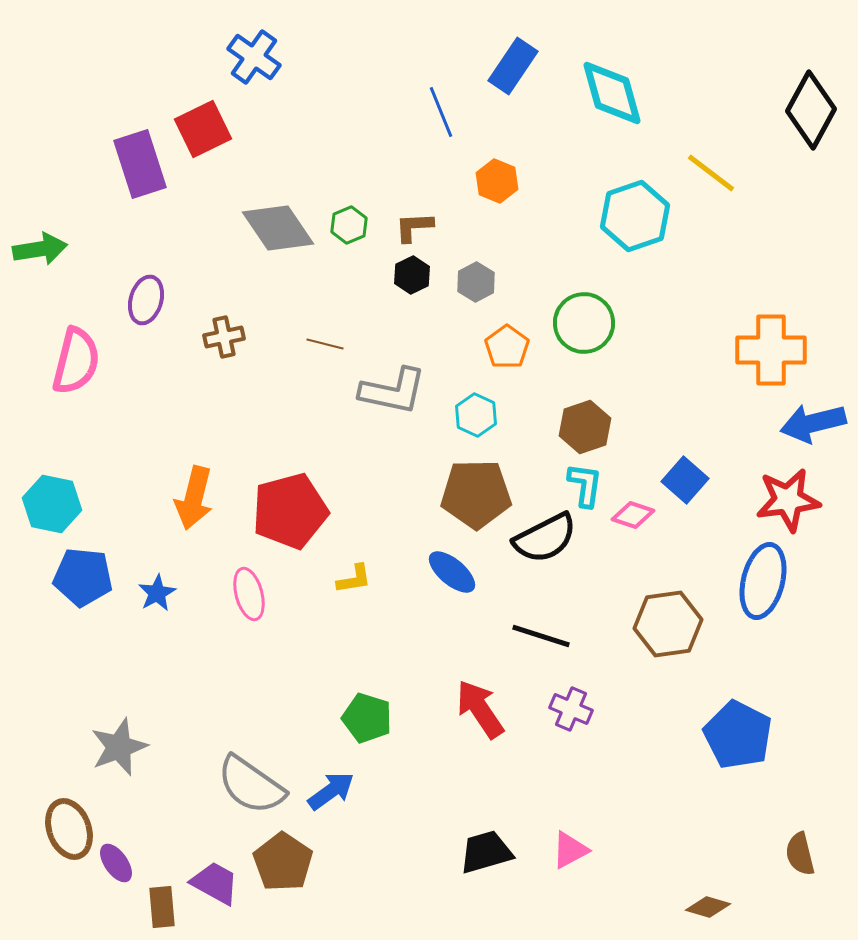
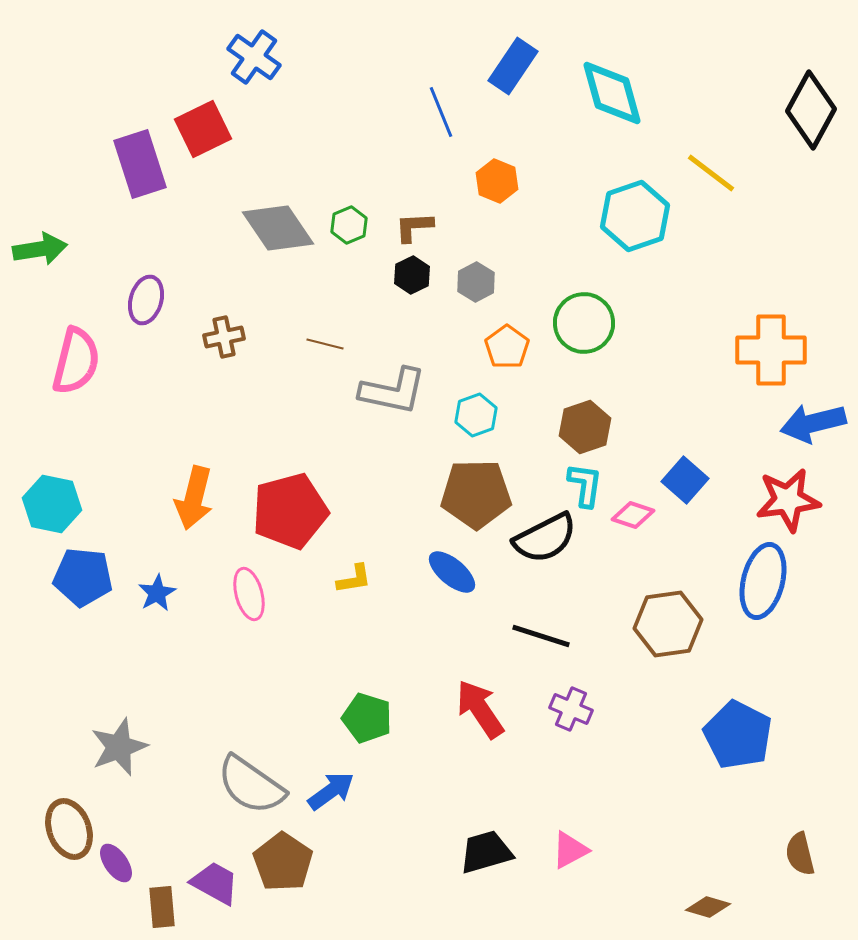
cyan hexagon at (476, 415): rotated 15 degrees clockwise
